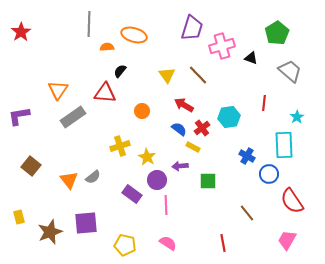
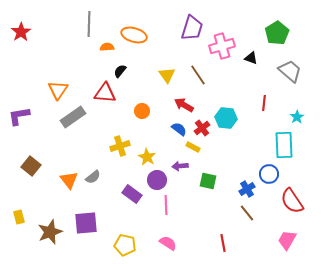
brown line at (198, 75): rotated 10 degrees clockwise
cyan hexagon at (229, 117): moved 3 px left, 1 px down; rotated 15 degrees clockwise
blue cross at (247, 156): moved 33 px down; rotated 28 degrees clockwise
green square at (208, 181): rotated 12 degrees clockwise
